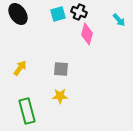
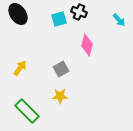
cyan square: moved 1 px right, 5 px down
pink diamond: moved 11 px down
gray square: rotated 35 degrees counterclockwise
green rectangle: rotated 30 degrees counterclockwise
